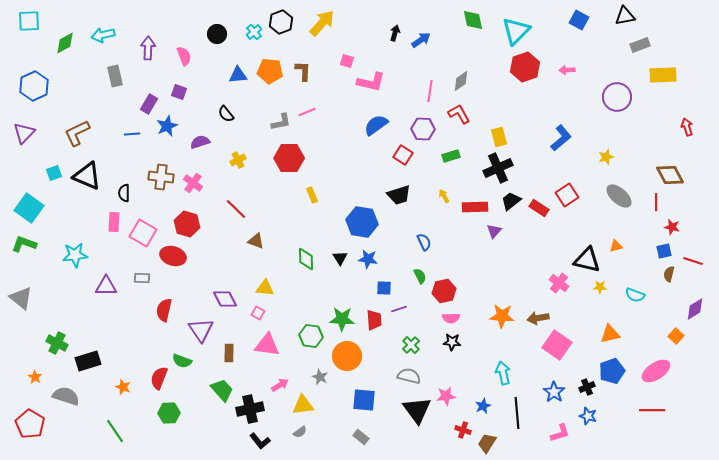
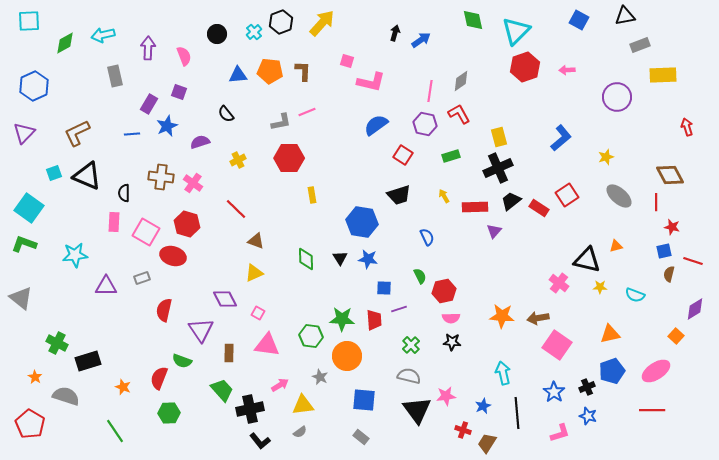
purple hexagon at (423, 129): moved 2 px right, 5 px up; rotated 10 degrees clockwise
yellow rectangle at (312, 195): rotated 14 degrees clockwise
pink square at (143, 233): moved 3 px right, 1 px up
blue semicircle at (424, 242): moved 3 px right, 5 px up
gray rectangle at (142, 278): rotated 21 degrees counterclockwise
yellow triangle at (265, 288): moved 11 px left, 15 px up; rotated 30 degrees counterclockwise
